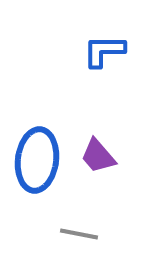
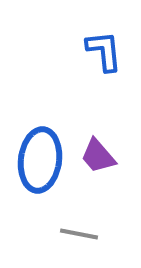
blue L-shape: rotated 84 degrees clockwise
blue ellipse: moved 3 px right
